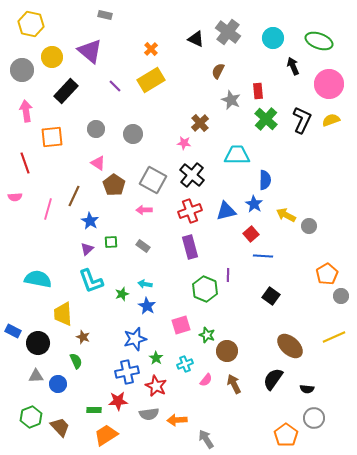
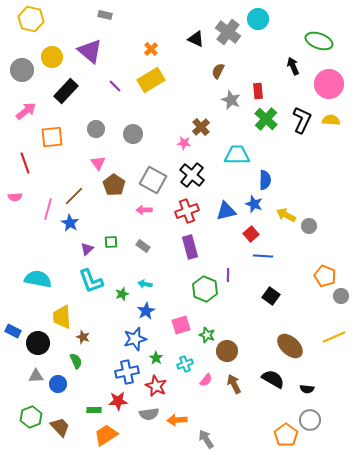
yellow hexagon at (31, 24): moved 5 px up
cyan circle at (273, 38): moved 15 px left, 19 px up
pink arrow at (26, 111): rotated 60 degrees clockwise
yellow semicircle at (331, 120): rotated 24 degrees clockwise
brown cross at (200, 123): moved 1 px right, 4 px down
pink triangle at (98, 163): rotated 21 degrees clockwise
brown line at (74, 196): rotated 20 degrees clockwise
blue star at (254, 204): rotated 12 degrees counterclockwise
red cross at (190, 211): moved 3 px left
blue star at (90, 221): moved 20 px left, 2 px down
orange pentagon at (327, 274): moved 2 px left, 2 px down; rotated 20 degrees counterclockwise
blue star at (147, 306): moved 1 px left, 5 px down; rotated 12 degrees clockwise
yellow trapezoid at (63, 314): moved 1 px left, 3 px down
black semicircle at (273, 379): rotated 85 degrees clockwise
gray circle at (314, 418): moved 4 px left, 2 px down
